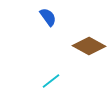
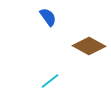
cyan line: moved 1 px left
